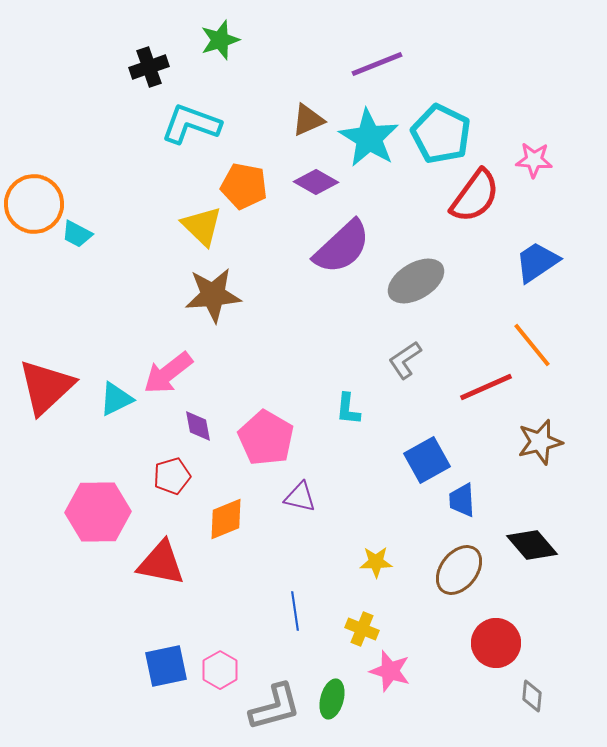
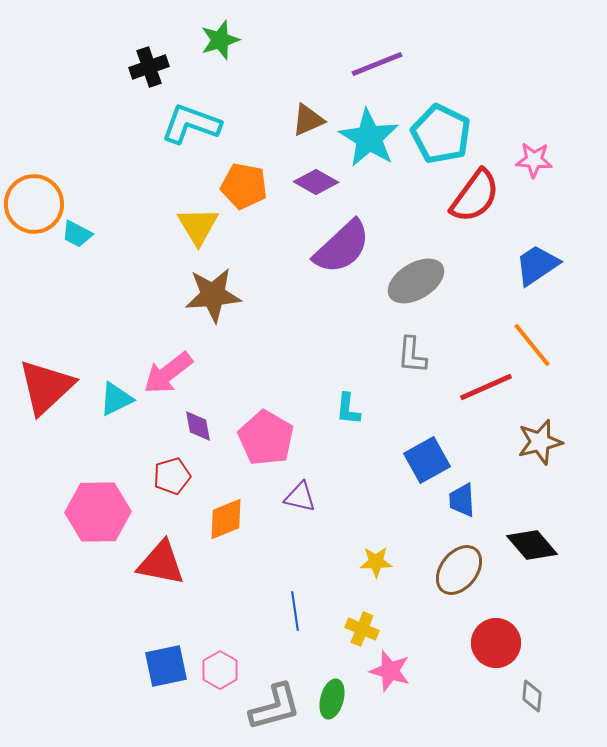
yellow triangle at (202, 226): moved 4 px left; rotated 15 degrees clockwise
blue trapezoid at (537, 262): moved 3 px down
gray L-shape at (405, 360): moved 7 px right, 5 px up; rotated 51 degrees counterclockwise
